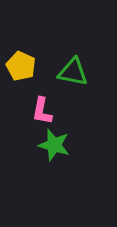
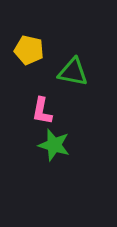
yellow pentagon: moved 8 px right, 16 px up; rotated 12 degrees counterclockwise
